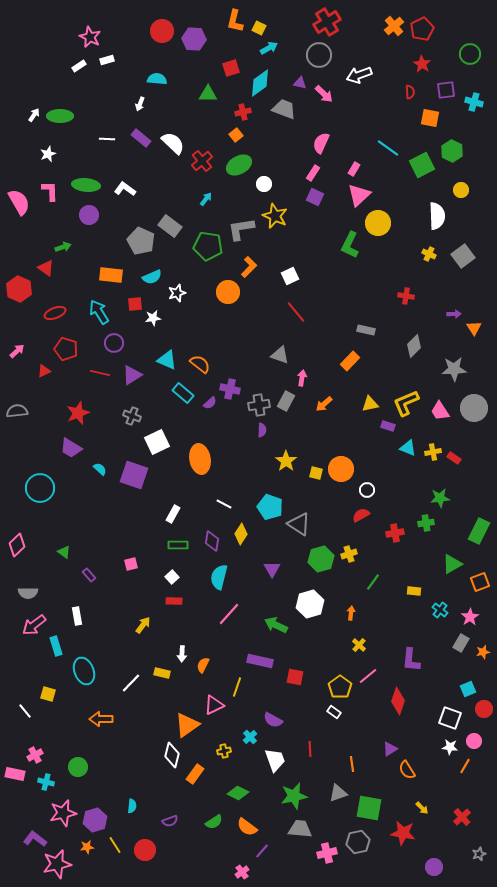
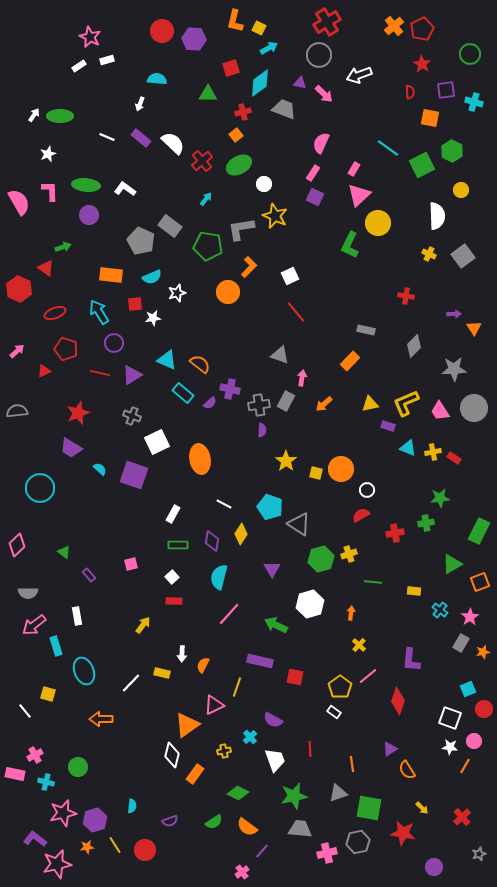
white line at (107, 139): moved 2 px up; rotated 21 degrees clockwise
green line at (373, 582): rotated 60 degrees clockwise
